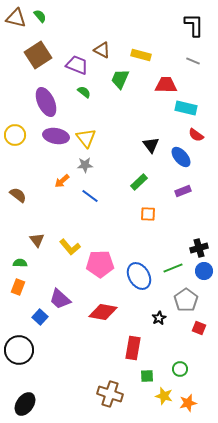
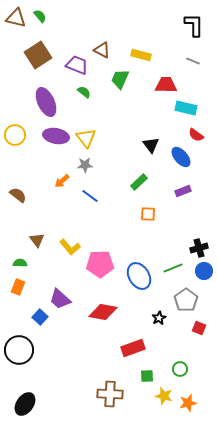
red rectangle at (133, 348): rotated 60 degrees clockwise
brown cross at (110, 394): rotated 15 degrees counterclockwise
